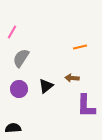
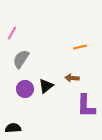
pink line: moved 1 px down
gray semicircle: moved 1 px down
purple circle: moved 6 px right
